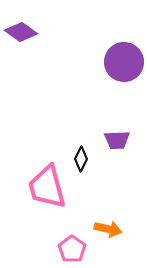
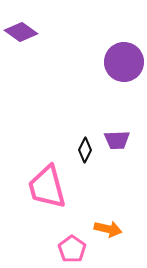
black diamond: moved 4 px right, 9 px up
